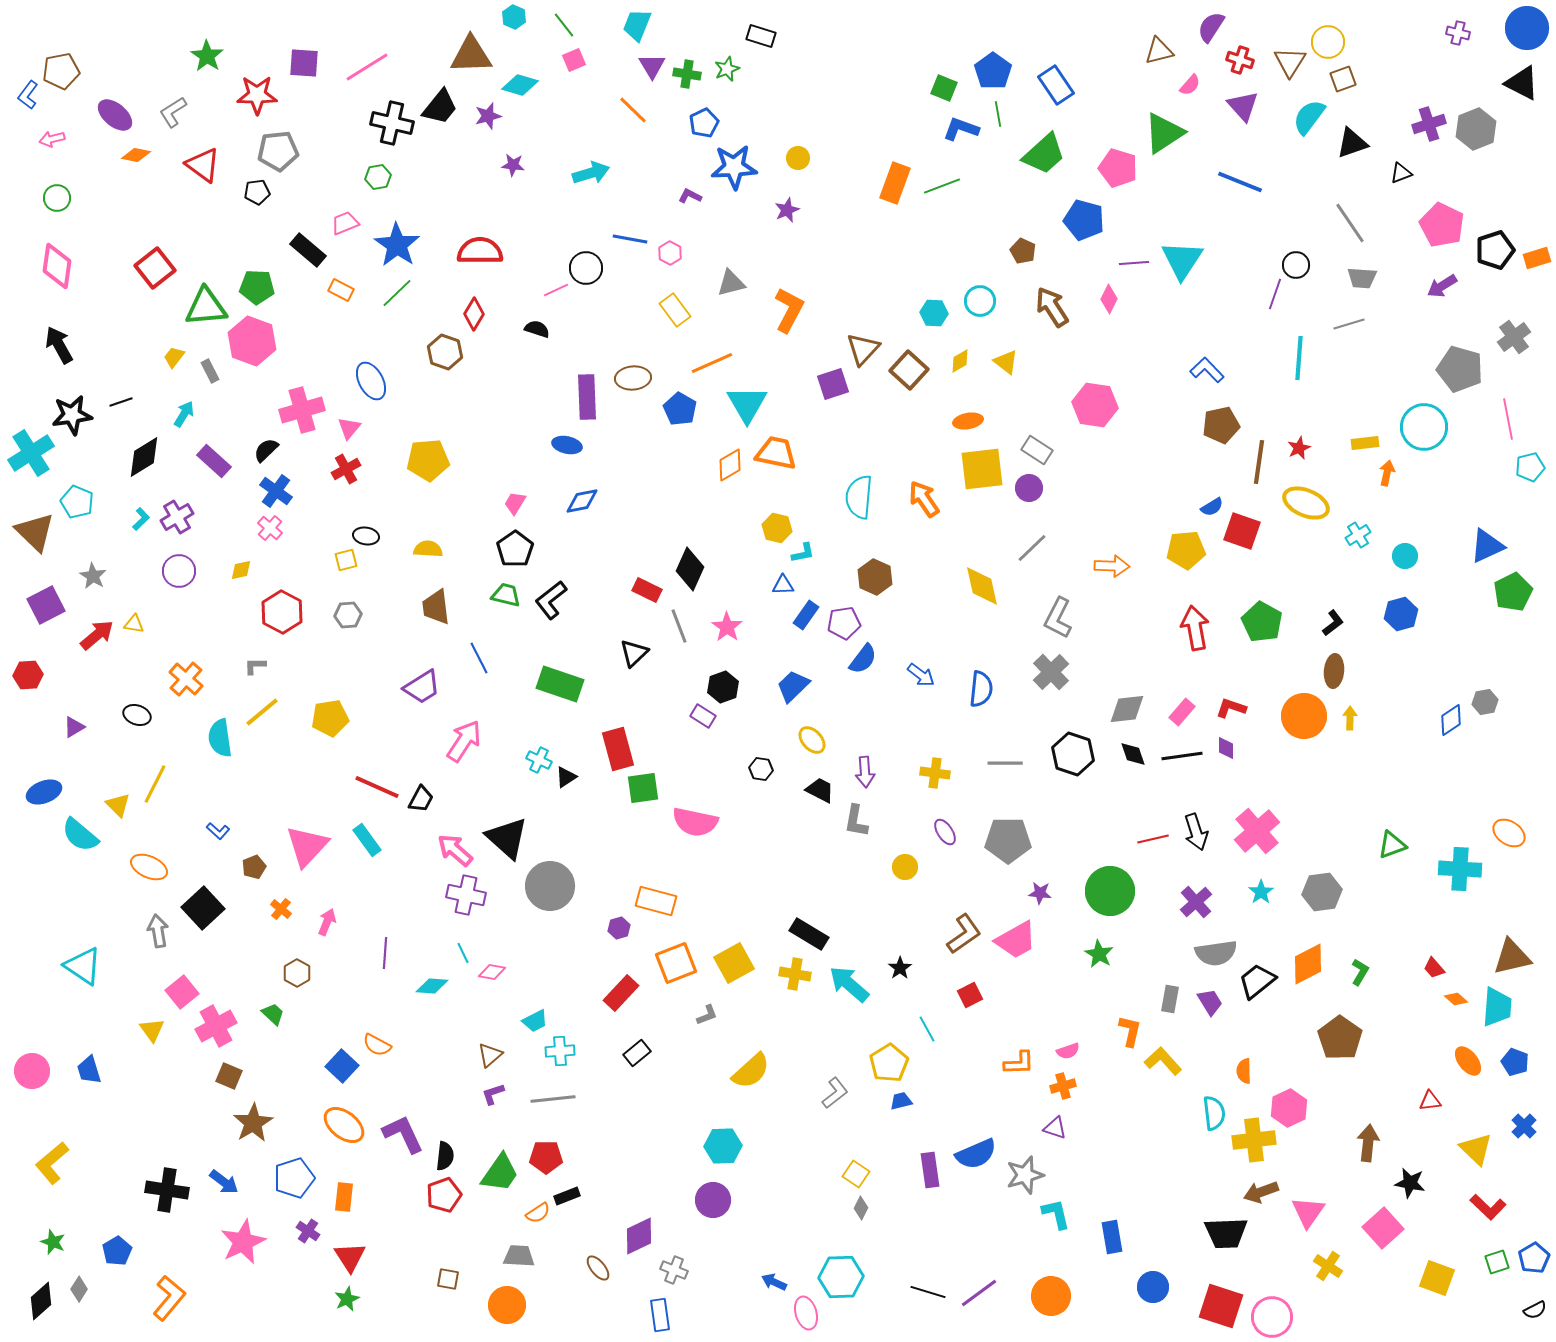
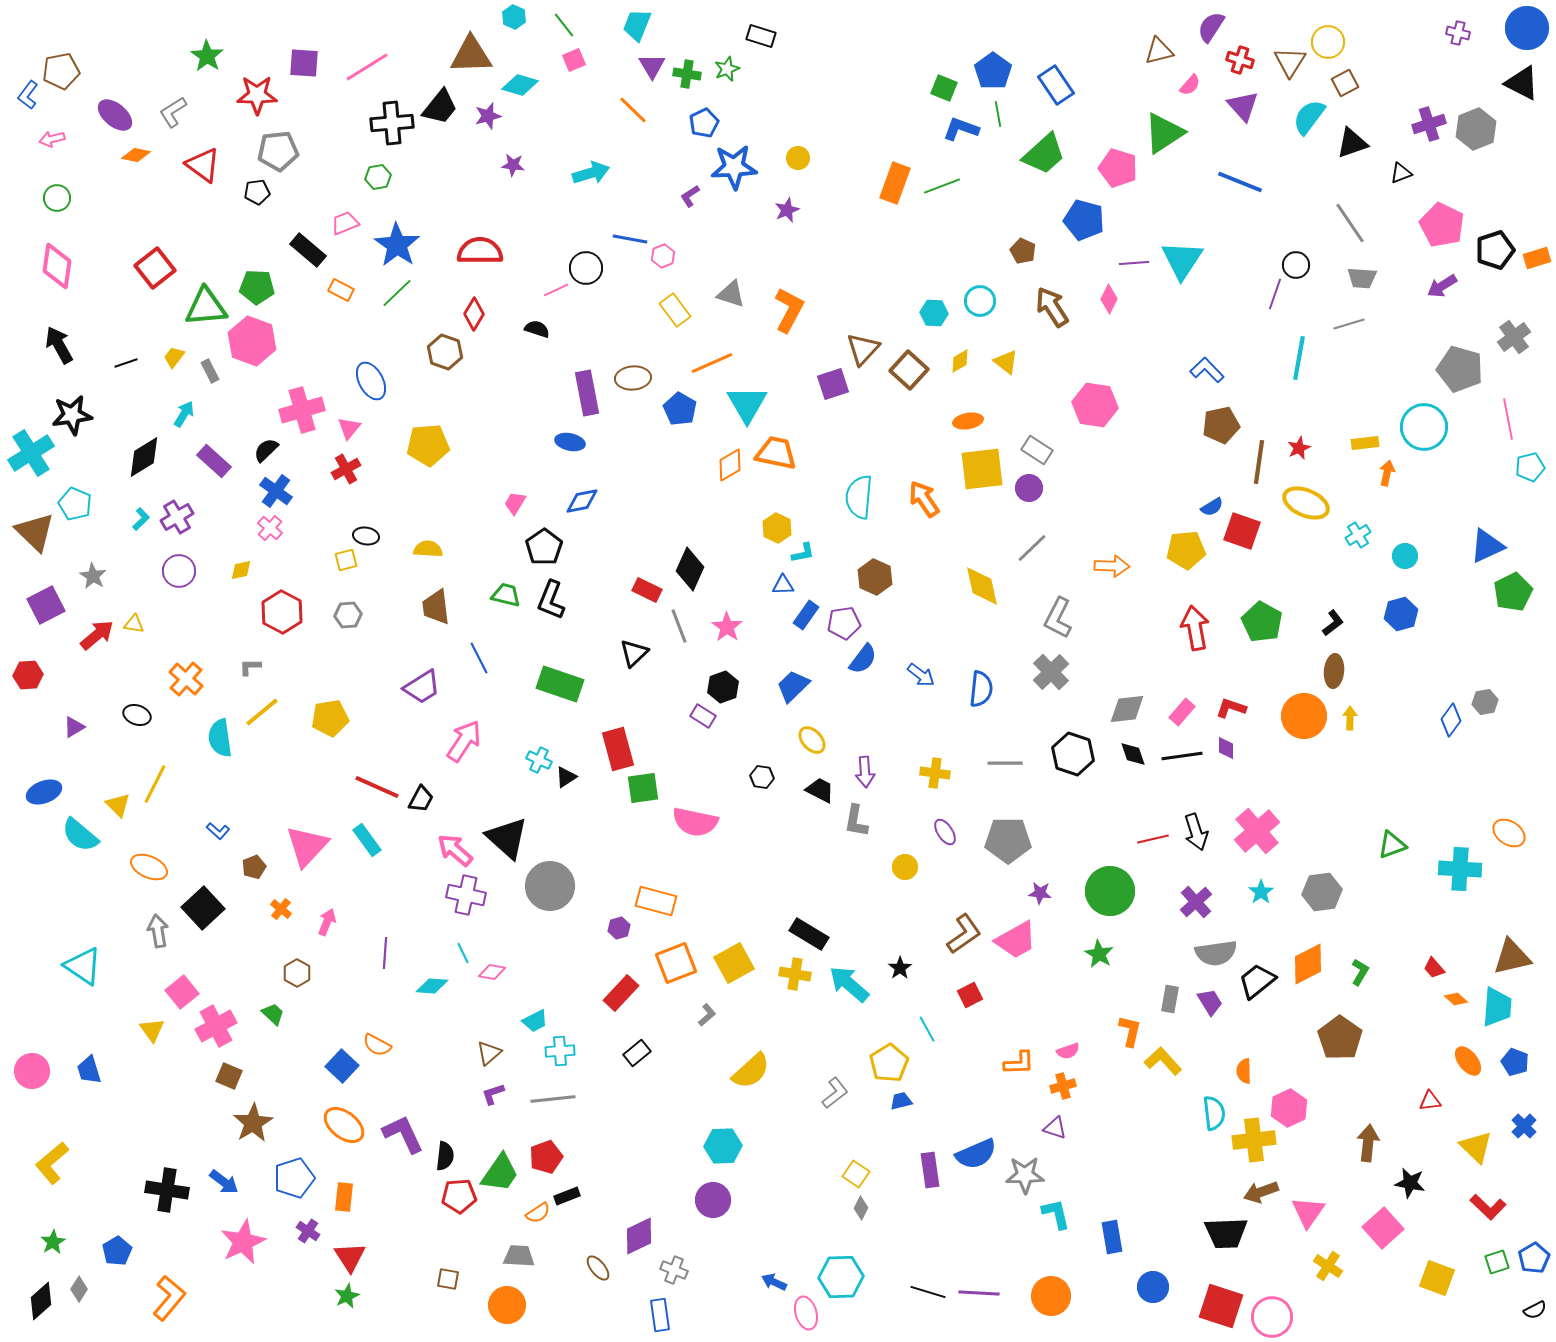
brown square at (1343, 79): moved 2 px right, 4 px down; rotated 8 degrees counterclockwise
black cross at (392, 123): rotated 18 degrees counterclockwise
purple L-shape at (690, 196): rotated 60 degrees counterclockwise
pink hexagon at (670, 253): moved 7 px left, 3 px down; rotated 10 degrees clockwise
gray triangle at (731, 283): moved 11 px down; rotated 32 degrees clockwise
cyan line at (1299, 358): rotated 6 degrees clockwise
purple rectangle at (587, 397): moved 4 px up; rotated 9 degrees counterclockwise
black line at (121, 402): moved 5 px right, 39 px up
blue ellipse at (567, 445): moved 3 px right, 3 px up
yellow pentagon at (428, 460): moved 15 px up
cyan pentagon at (77, 502): moved 2 px left, 2 px down
yellow hexagon at (777, 528): rotated 12 degrees clockwise
black pentagon at (515, 549): moved 29 px right, 2 px up
black L-shape at (551, 600): rotated 30 degrees counterclockwise
gray L-shape at (255, 666): moved 5 px left, 1 px down
blue diamond at (1451, 720): rotated 20 degrees counterclockwise
black hexagon at (761, 769): moved 1 px right, 8 px down
gray L-shape at (707, 1015): rotated 20 degrees counterclockwise
brown triangle at (490, 1055): moved 1 px left, 2 px up
yellow triangle at (1476, 1149): moved 2 px up
red pentagon at (546, 1157): rotated 20 degrees counterclockwise
gray star at (1025, 1175): rotated 15 degrees clockwise
red pentagon at (444, 1195): moved 15 px right, 1 px down; rotated 16 degrees clockwise
green star at (53, 1242): rotated 20 degrees clockwise
purple line at (979, 1293): rotated 39 degrees clockwise
green star at (347, 1299): moved 3 px up
